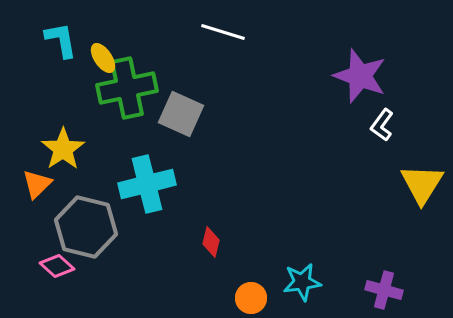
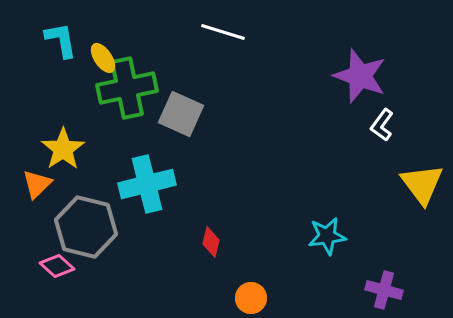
yellow triangle: rotated 9 degrees counterclockwise
cyan star: moved 25 px right, 46 px up
